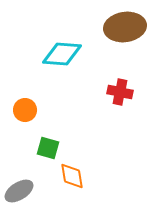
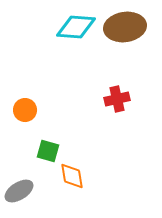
cyan diamond: moved 14 px right, 27 px up
red cross: moved 3 px left, 7 px down; rotated 25 degrees counterclockwise
green square: moved 3 px down
